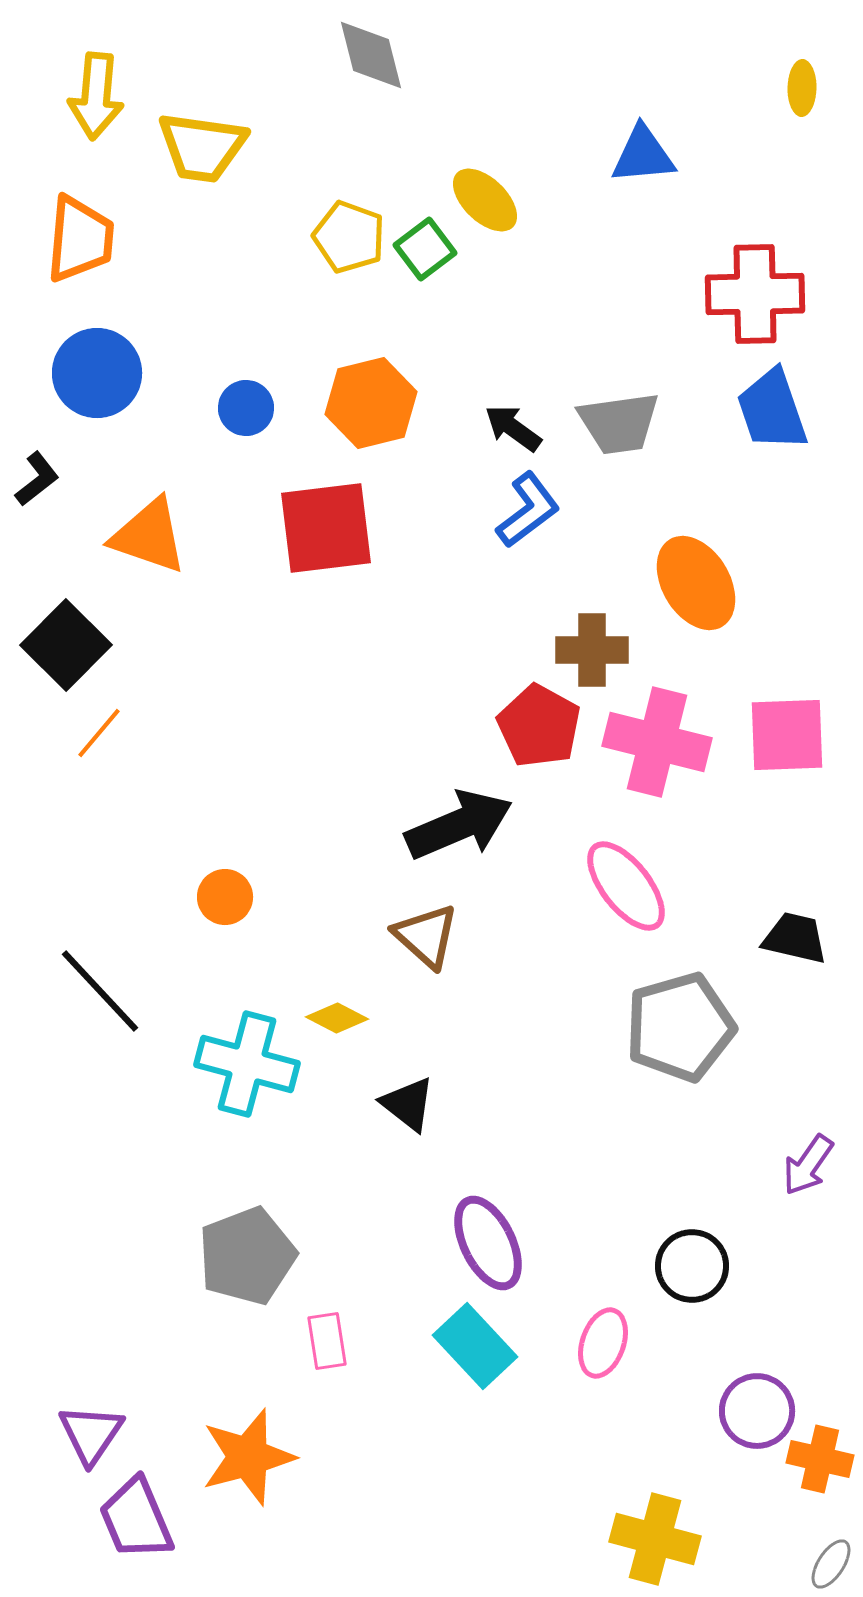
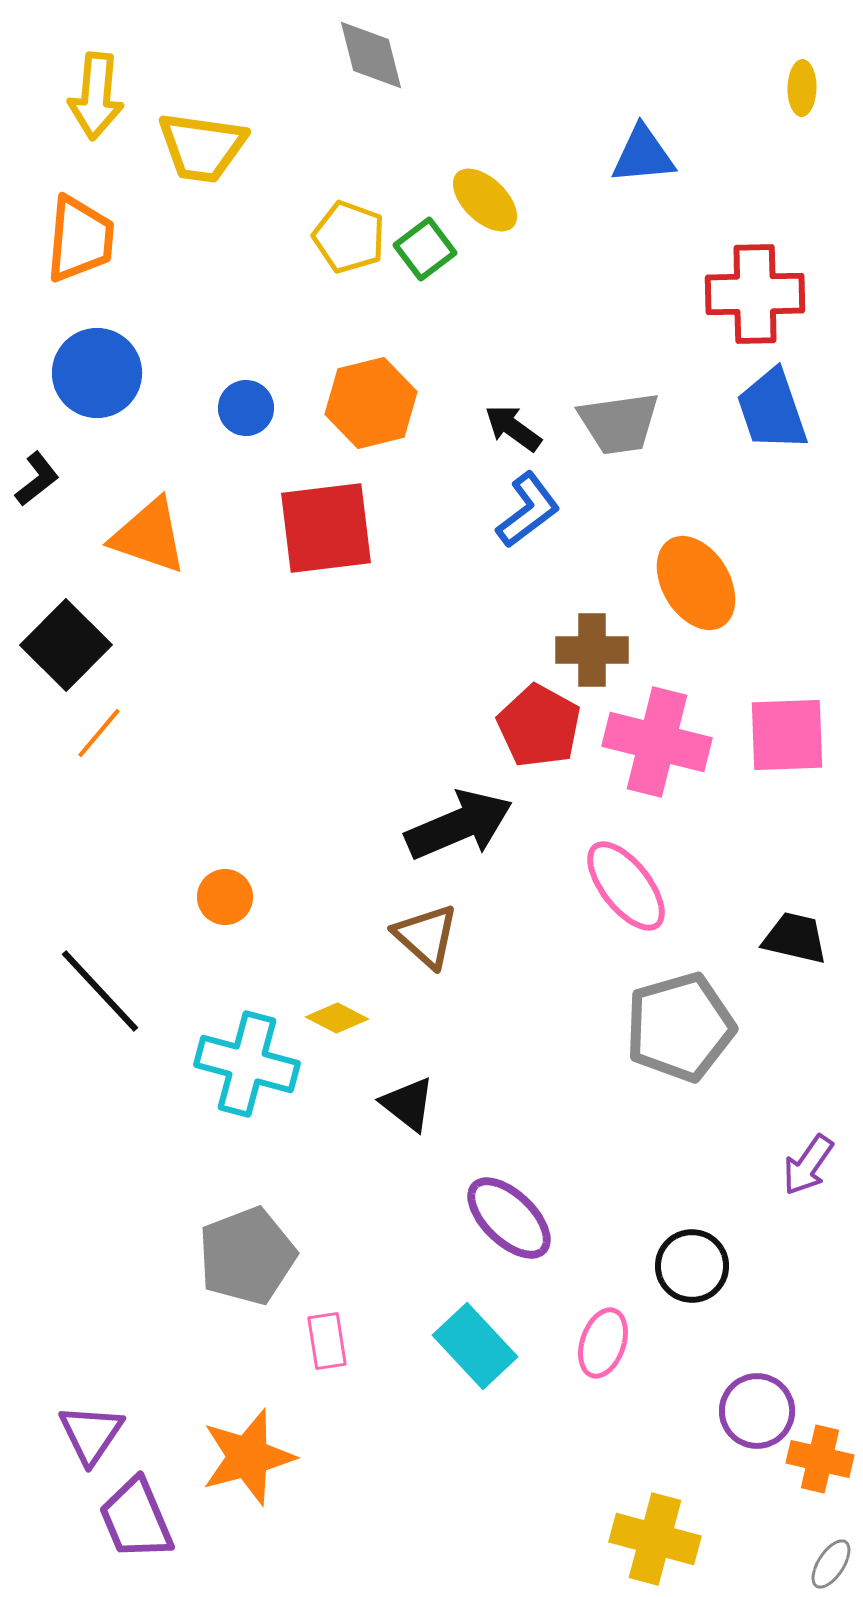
purple ellipse at (488, 1243): moved 21 px right, 25 px up; rotated 20 degrees counterclockwise
